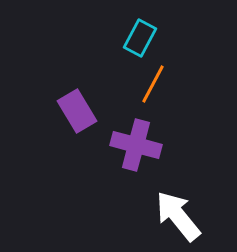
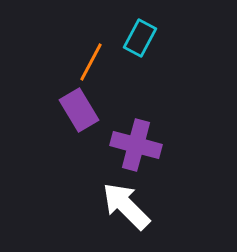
orange line: moved 62 px left, 22 px up
purple rectangle: moved 2 px right, 1 px up
white arrow: moved 52 px left, 10 px up; rotated 6 degrees counterclockwise
